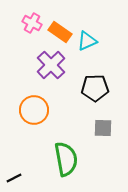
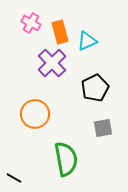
pink cross: moved 1 px left
orange rectangle: rotated 40 degrees clockwise
purple cross: moved 1 px right, 2 px up
black pentagon: rotated 24 degrees counterclockwise
orange circle: moved 1 px right, 4 px down
gray square: rotated 12 degrees counterclockwise
black line: rotated 56 degrees clockwise
